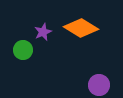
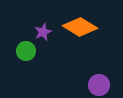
orange diamond: moved 1 px left, 1 px up
green circle: moved 3 px right, 1 px down
